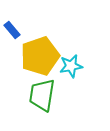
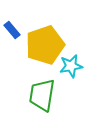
yellow pentagon: moved 5 px right, 11 px up
